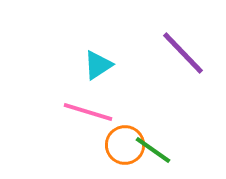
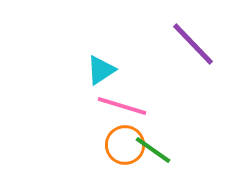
purple line: moved 10 px right, 9 px up
cyan triangle: moved 3 px right, 5 px down
pink line: moved 34 px right, 6 px up
